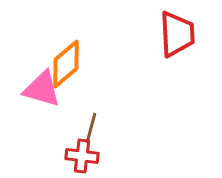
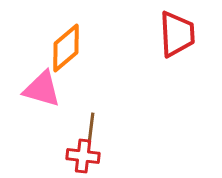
orange diamond: moved 16 px up
brown line: rotated 8 degrees counterclockwise
red cross: moved 1 px right
